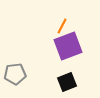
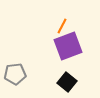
black square: rotated 30 degrees counterclockwise
